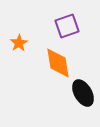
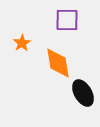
purple square: moved 6 px up; rotated 20 degrees clockwise
orange star: moved 3 px right
